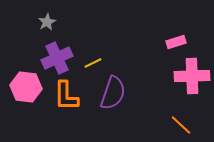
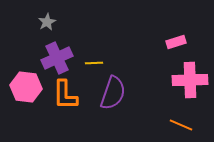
yellow line: moved 1 px right; rotated 24 degrees clockwise
pink cross: moved 2 px left, 4 px down
orange L-shape: moved 1 px left, 1 px up
orange line: rotated 20 degrees counterclockwise
